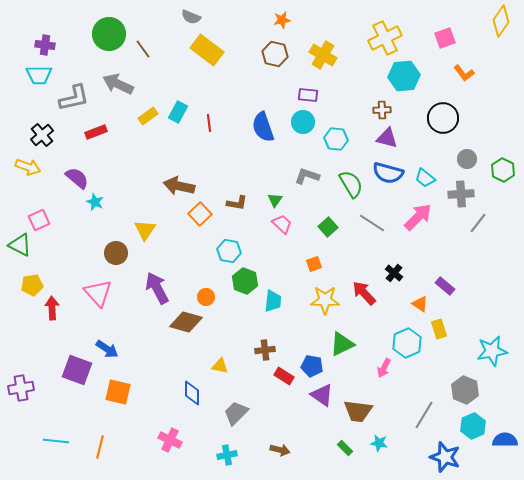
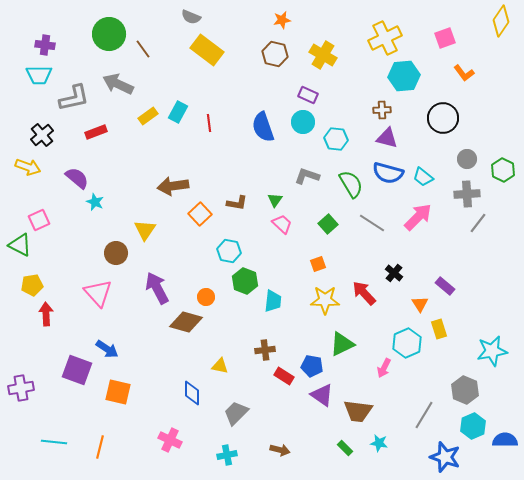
purple rectangle at (308, 95): rotated 18 degrees clockwise
cyan trapezoid at (425, 178): moved 2 px left, 1 px up
brown arrow at (179, 186): moved 6 px left; rotated 20 degrees counterclockwise
gray cross at (461, 194): moved 6 px right
green square at (328, 227): moved 3 px up
orange square at (314, 264): moved 4 px right
orange triangle at (420, 304): rotated 24 degrees clockwise
red arrow at (52, 308): moved 6 px left, 6 px down
cyan line at (56, 441): moved 2 px left, 1 px down
